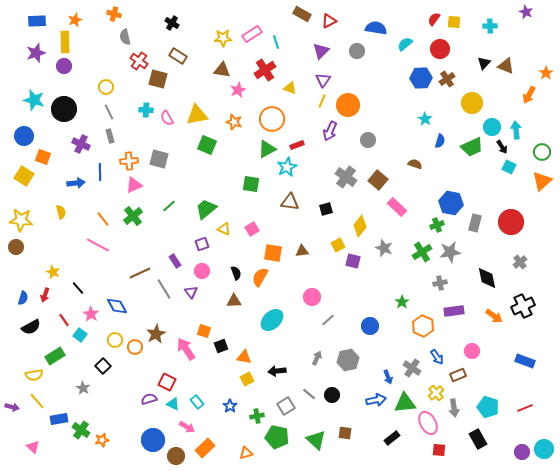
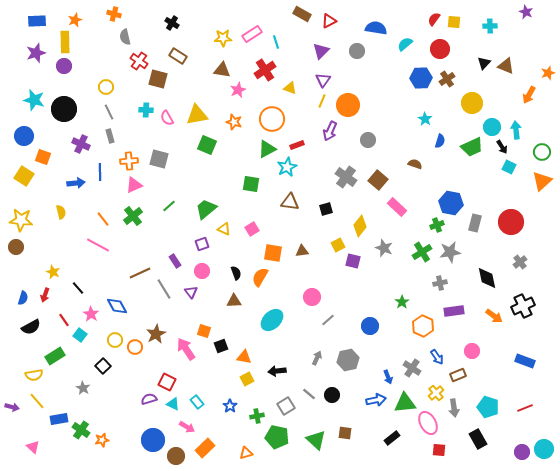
orange star at (546, 73): moved 2 px right; rotated 16 degrees clockwise
